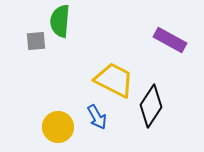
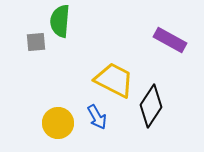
gray square: moved 1 px down
yellow circle: moved 4 px up
